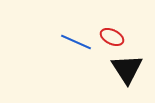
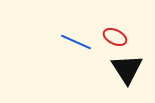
red ellipse: moved 3 px right
